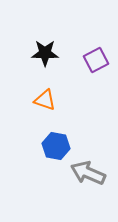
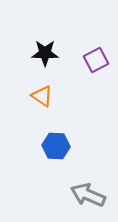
orange triangle: moved 3 px left, 4 px up; rotated 15 degrees clockwise
blue hexagon: rotated 8 degrees counterclockwise
gray arrow: moved 22 px down
